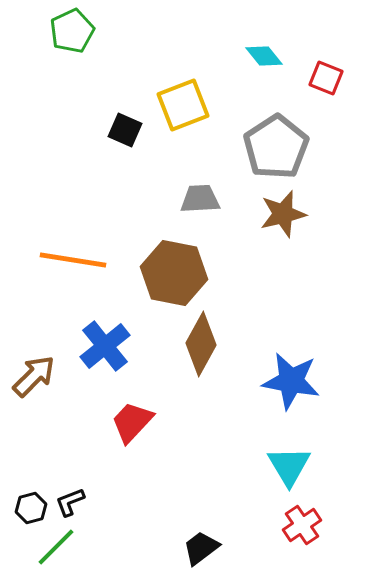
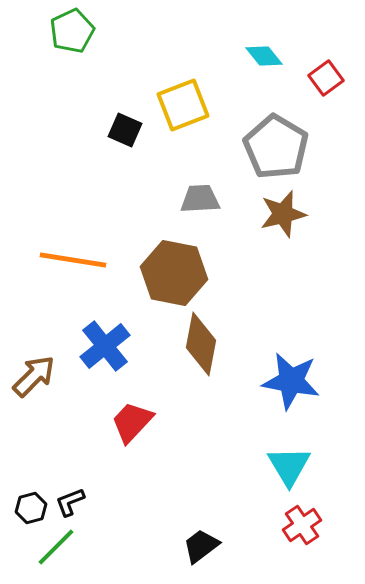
red square: rotated 32 degrees clockwise
gray pentagon: rotated 8 degrees counterclockwise
brown diamond: rotated 18 degrees counterclockwise
black trapezoid: moved 2 px up
